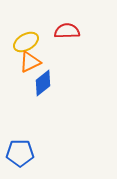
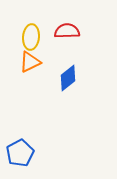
yellow ellipse: moved 5 px right, 5 px up; rotated 55 degrees counterclockwise
blue diamond: moved 25 px right, 5 px up
blue pentagon: rotated 28 degrees counterclockwise
